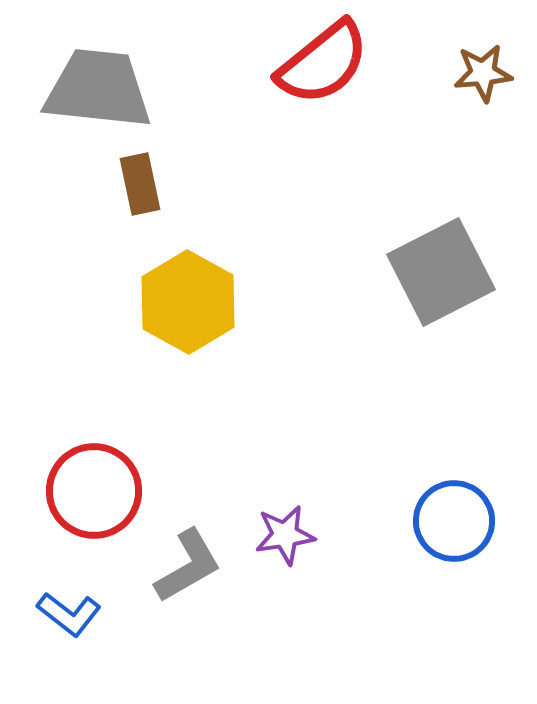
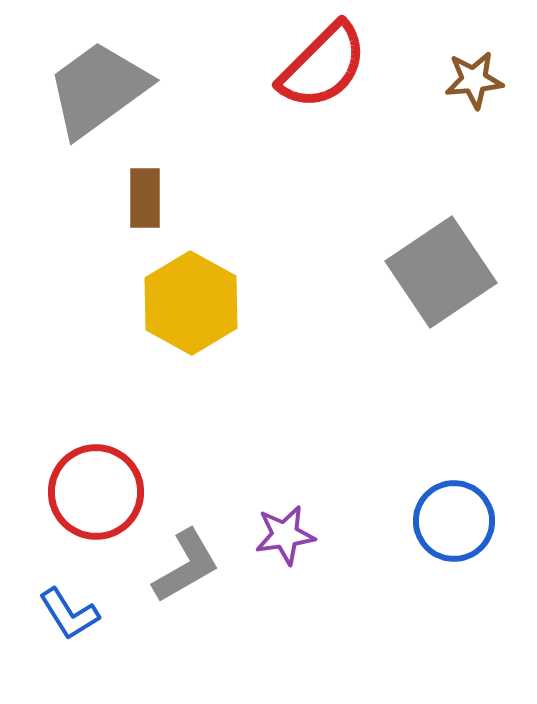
red semicircle: moved 3 px down; rotated 6 degrees counterclockwise
brown star: moved 9 px left, 7 px down
gray trapezoid: rotated 42 degrees counterclockwise
brown rectangle: moved 5 px right, 14 px down; rotated 12 degrees clockwise
gray square: rotated 7 degrees counterclockwise
yellow hexagon: moved 3 px right, 1 px down
red circle: moved 2 px right, 1 px down
gray L-shape: moved 2 px left
blue L-shape: rotated 20 degrees clockwise
